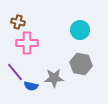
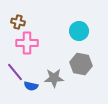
cyan circle: moved 1 px left, 1 px down
